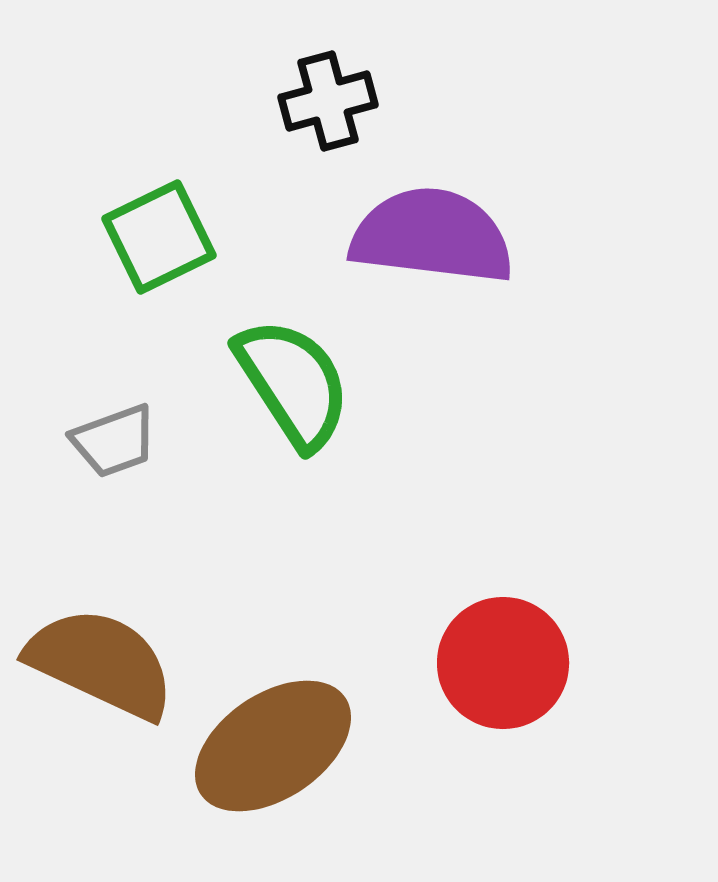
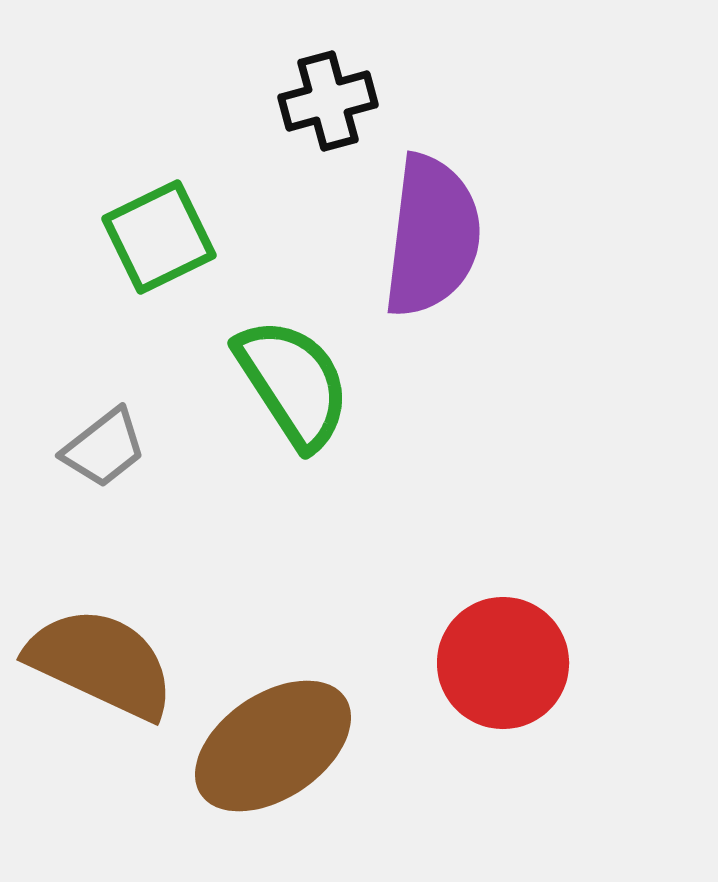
purple semicircle: rotated 90 degrees clockwise
gray trapezoid: moved 10 px left, 7 px down; rotated 18 degrees counterclockwise
